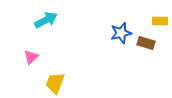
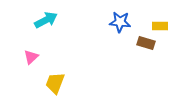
yellow rectangle: moved 5 px down
blue star: moved 1 px left, 11 px up; rotated 20 degrees clockwise
